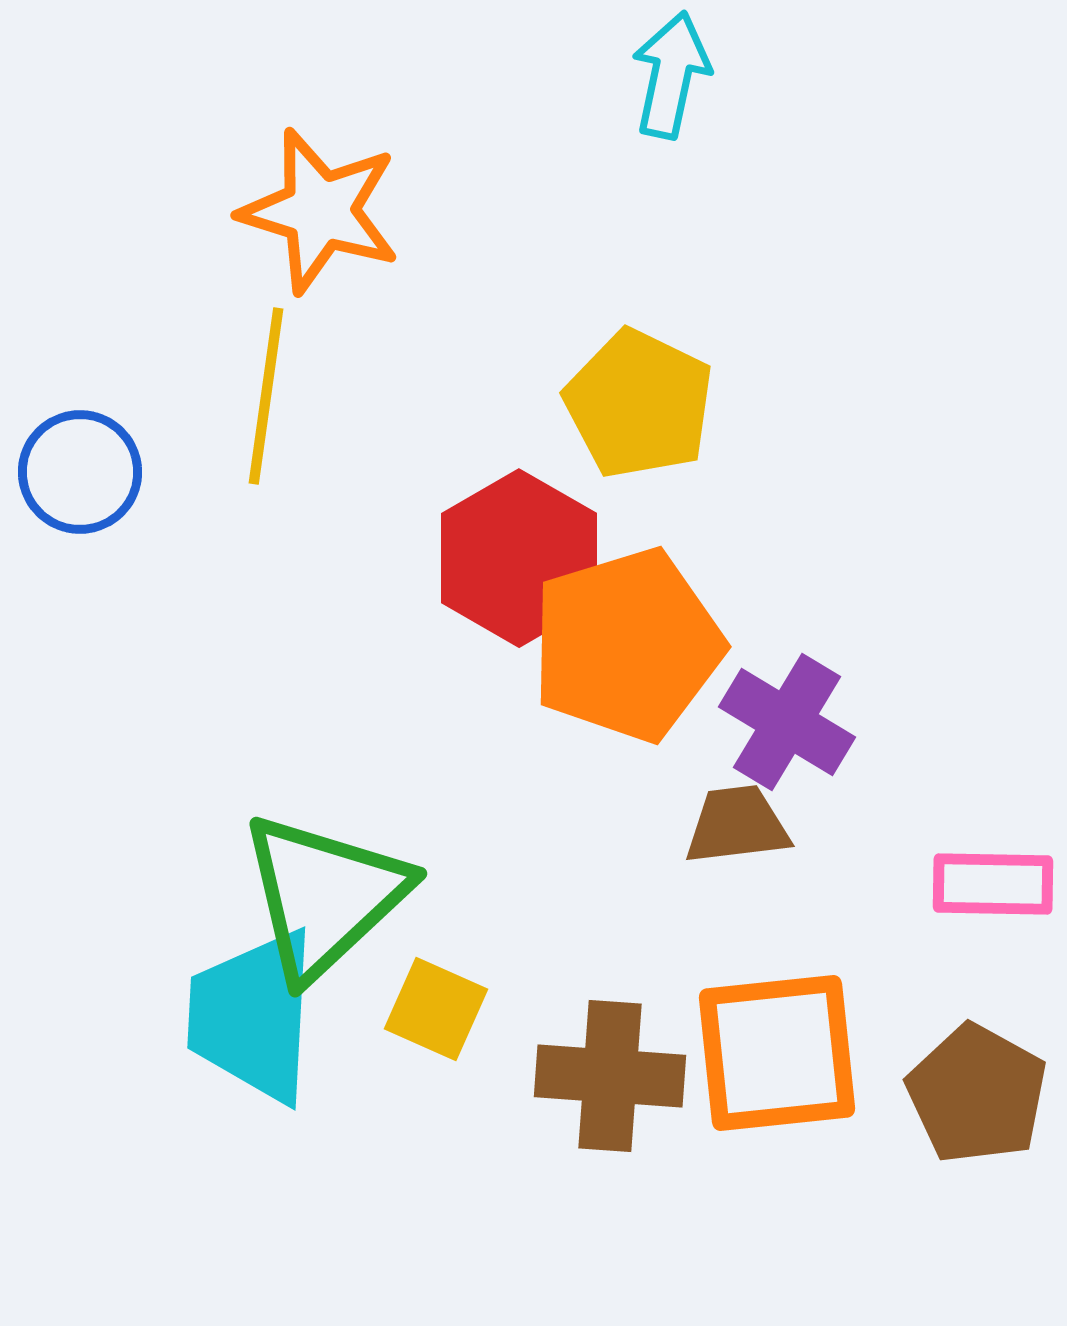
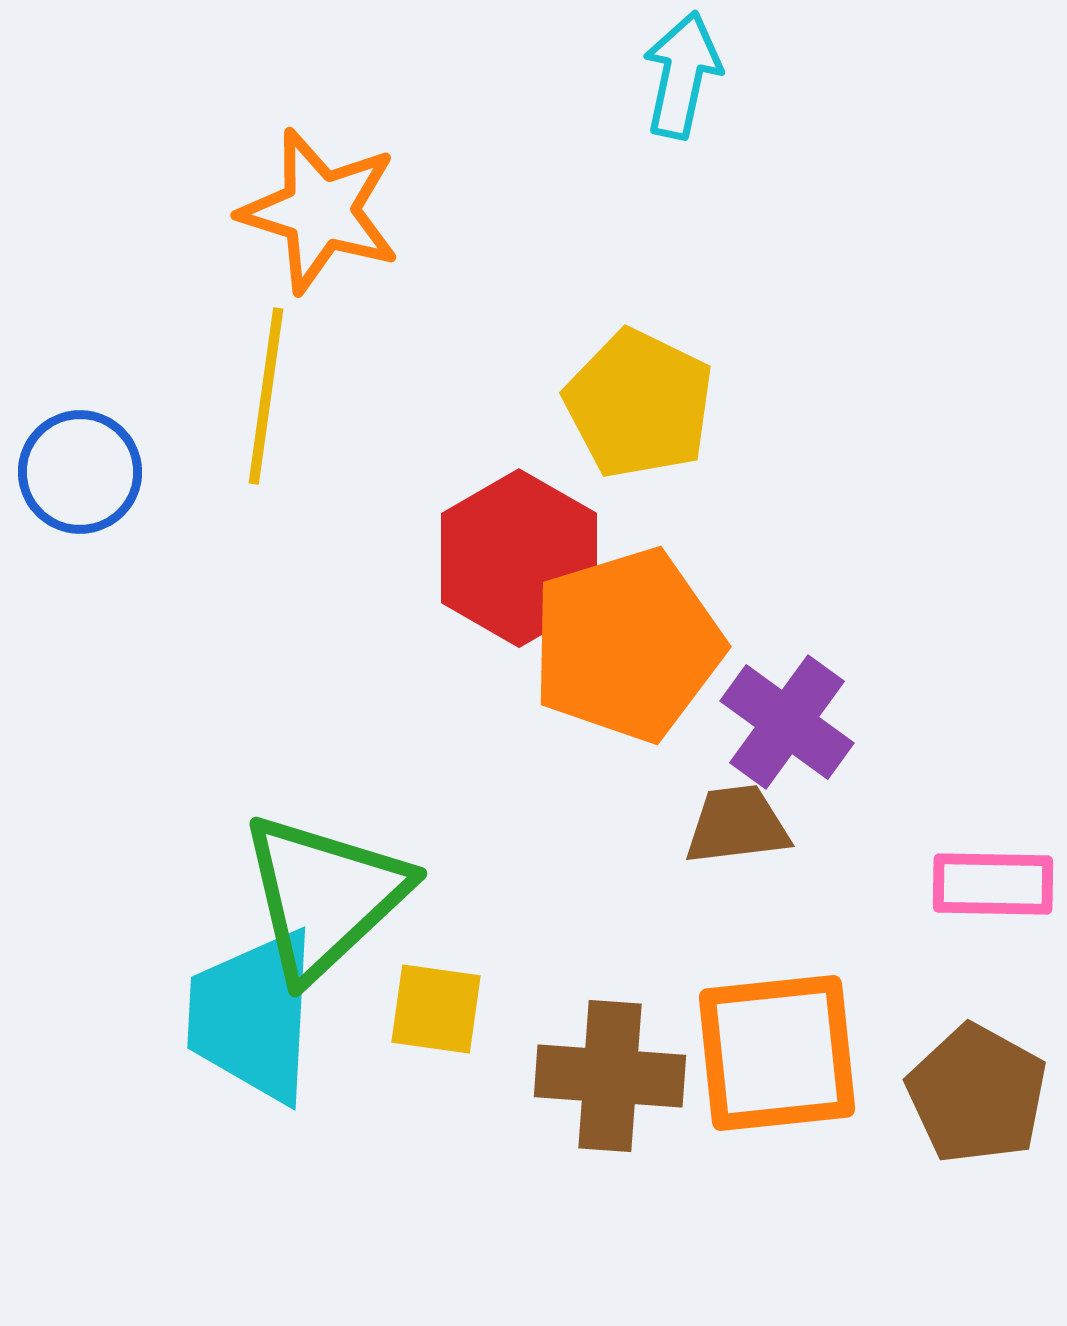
cyan arrow: moved 11 px right
purple cross: rotated 5 degrees clockwise
yellow square: rotated 16 degrees counterclockwise
